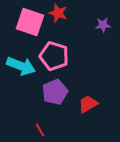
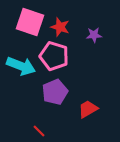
red star: moved 2 px right, 14 px down
purple star: moved 9 px left, 10 px down
red trapezoid: moved 5 px down
red line: moved 1 px left, 1 px down; rotated 16 degrees counterclockwise
